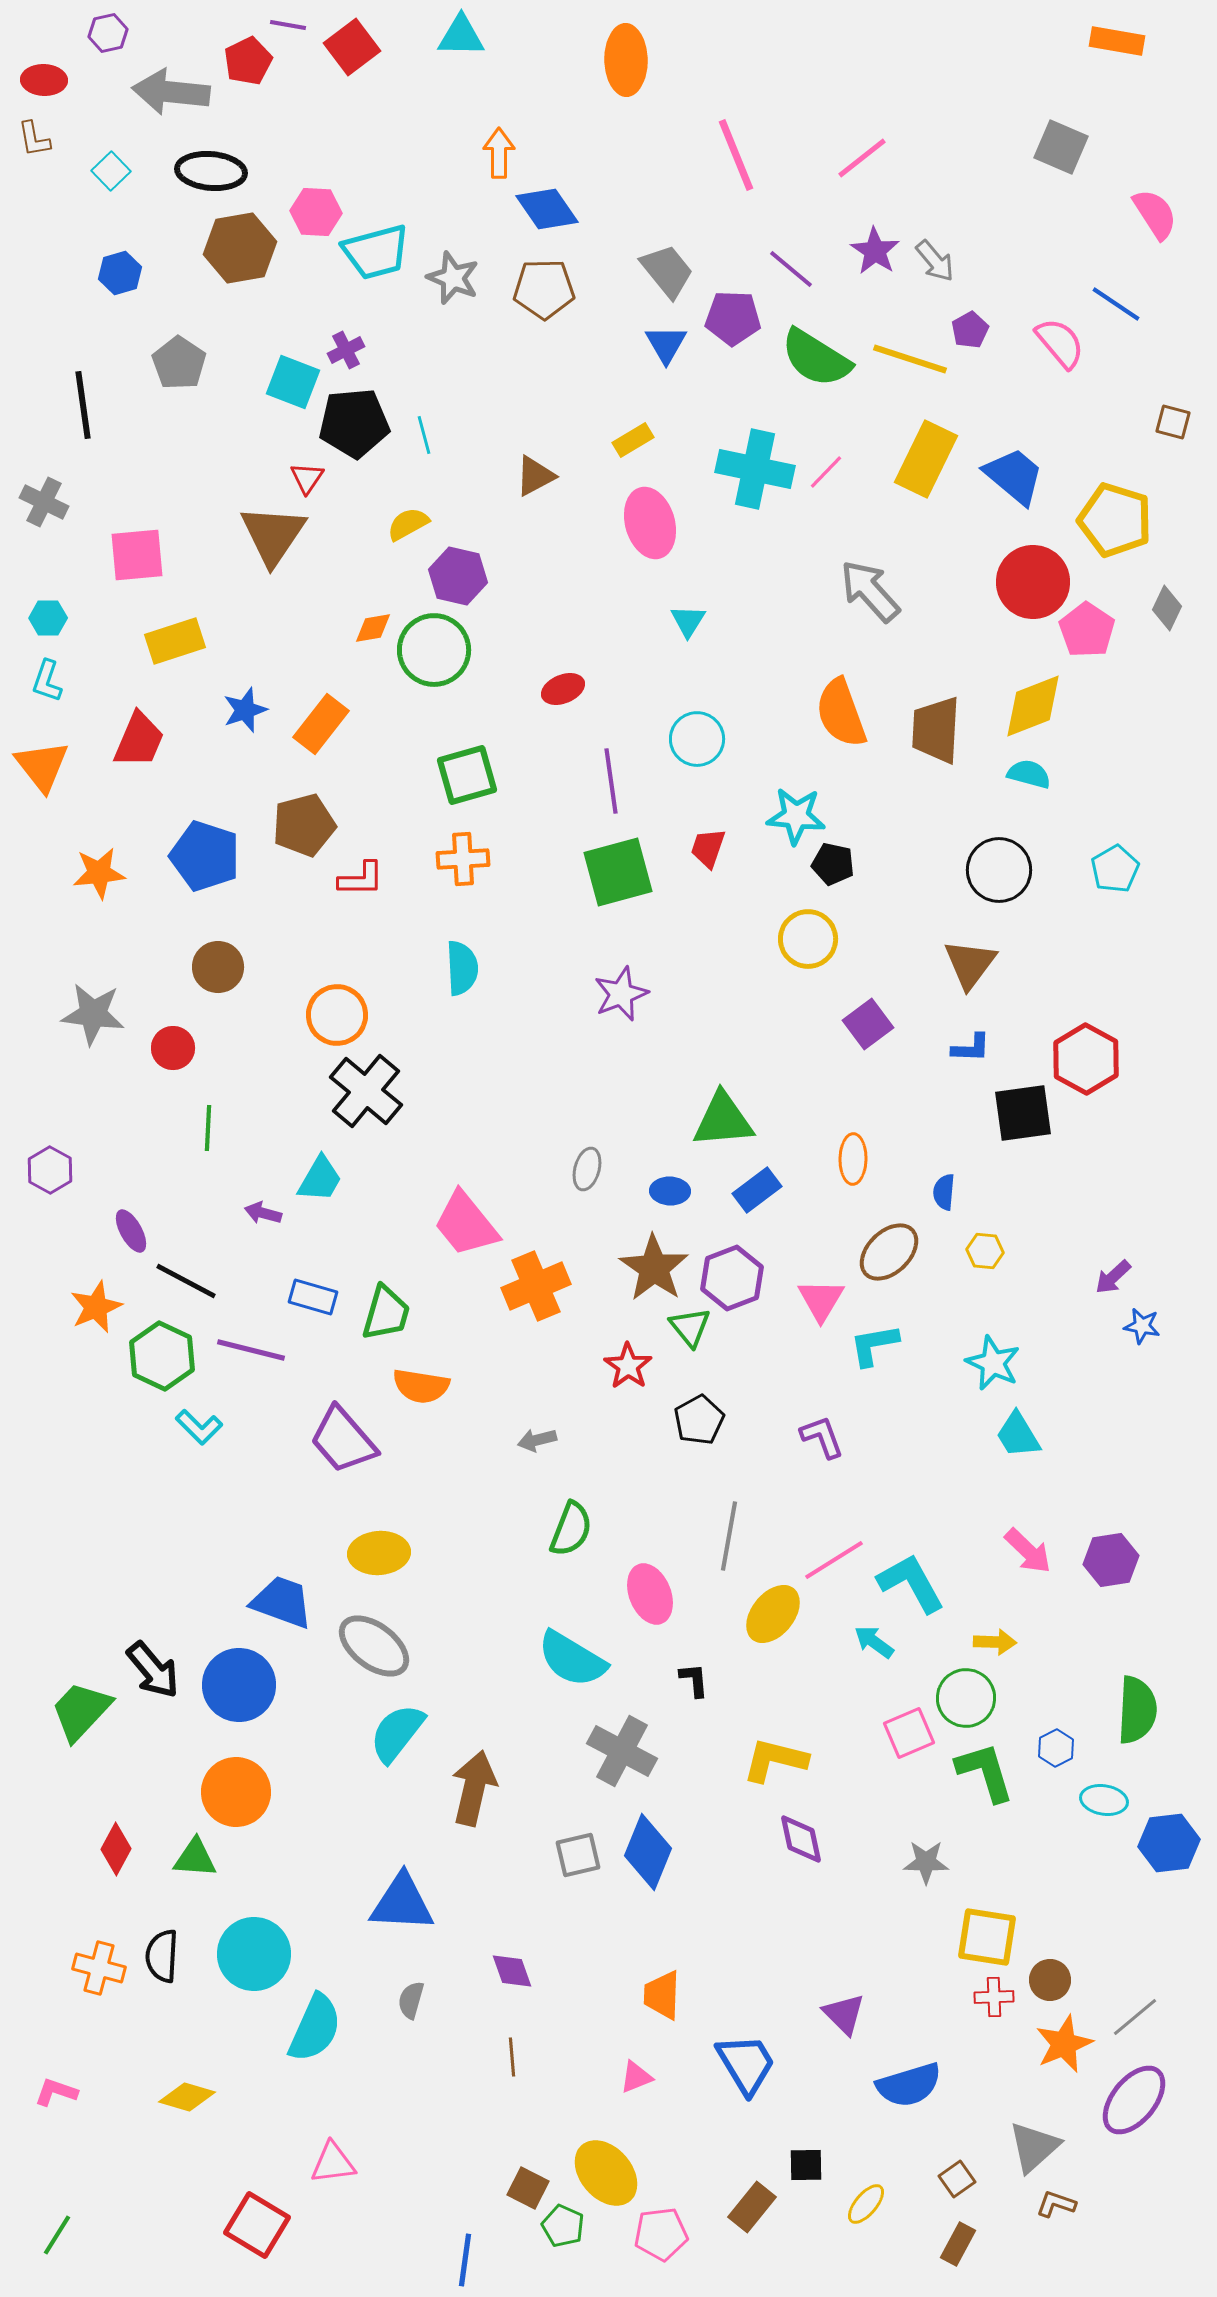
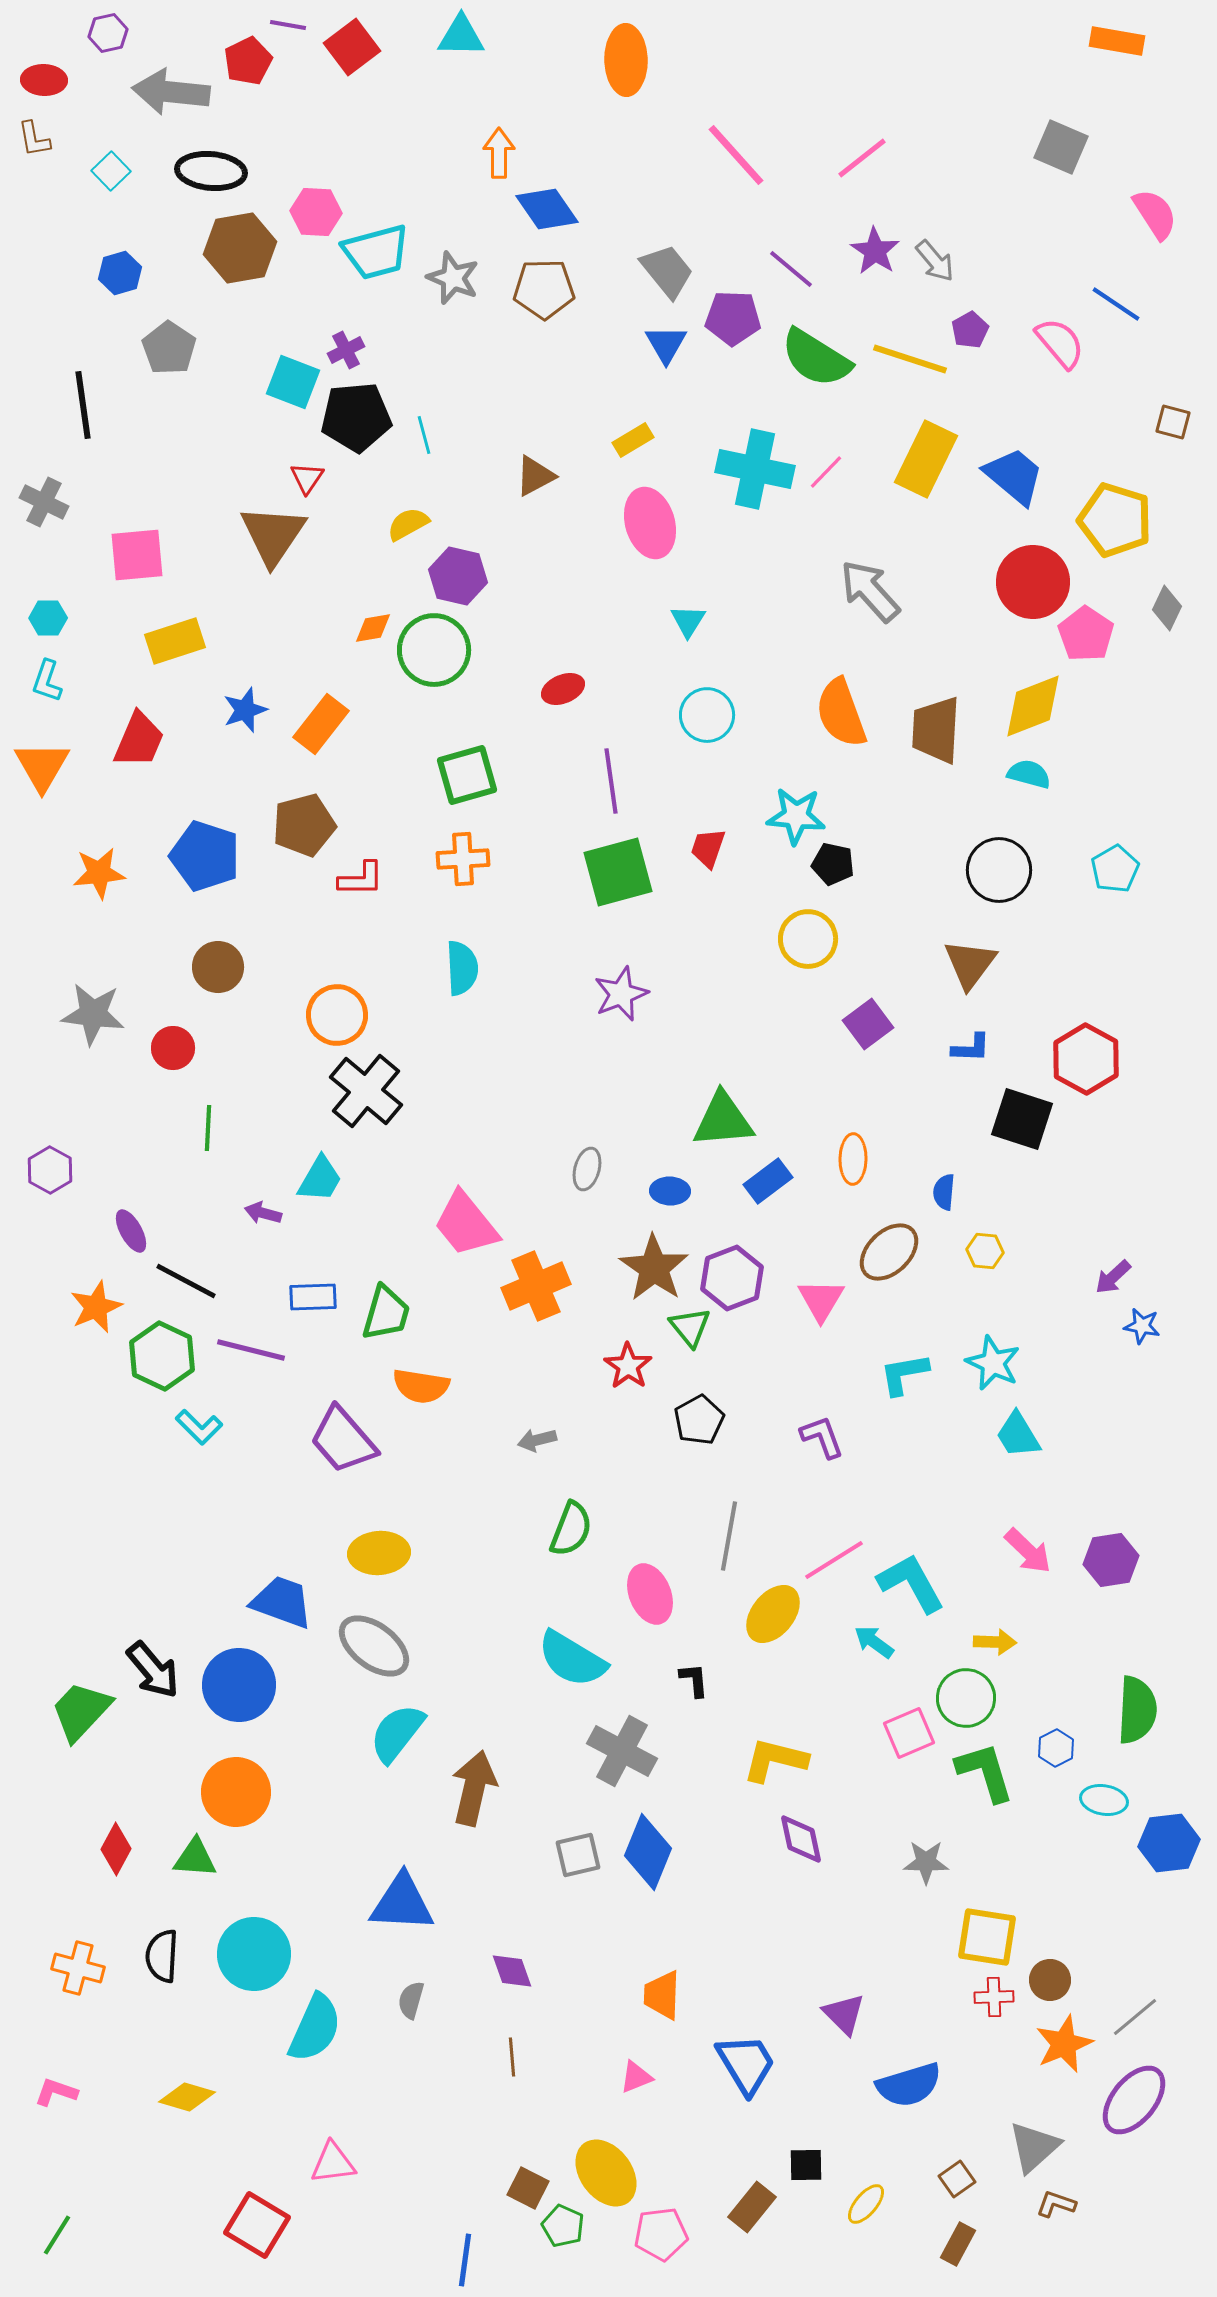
pink line at (736, 155): rotated 20 degrees counterclockwise
gray pentagon at (179, 363): moved 10 px left, 15 px up
black pentagon at (354, 423): moved 2 px right, 6 px up
pink pentagon at (1087, 630): moved 1 px left, 4 px down
cyan circle at (697, 739): moved 10 px right, 24 px up
orange triangle at (42, 766): rotated 8 degrees clockwise
black square at (1023, 1113): moved 1 px left, 6 px down; rotated 26 degrees clockwise
blue rectangle at (757, 1190): moved 11 px right, 9 px up
blue rectangle at (313, 1297): rotated 18 degrees counterclockwise
cyan L-shape at (874, 1345): moved 30 px right, 29 px down
orange cross at (99, 1968): moved 21 px left
yellow ellipse at (606, 2173): rotated 4 degrees clockwise
